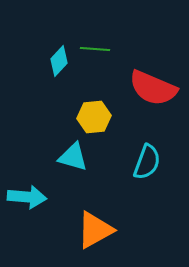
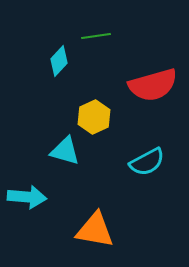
green line: moved 1 px right, 13 px up; rotated 12 degrees counterclockwise
red semicircle: moved 3 px up; rotated 39 degrees counterclockwise
yellow hexagon: rotated 20 degrees counterclockwise
cyan triangle: moved 8 px left, 6 px up
cyan semicircle: rotated 42 degrees clockwise
orange triangle: rotated 39 degrees clockwise
